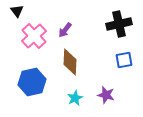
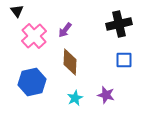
blue square: rotated 12 degrees clockwise
